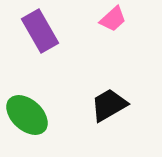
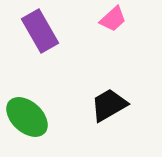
green ellipse: moved 2 px down
